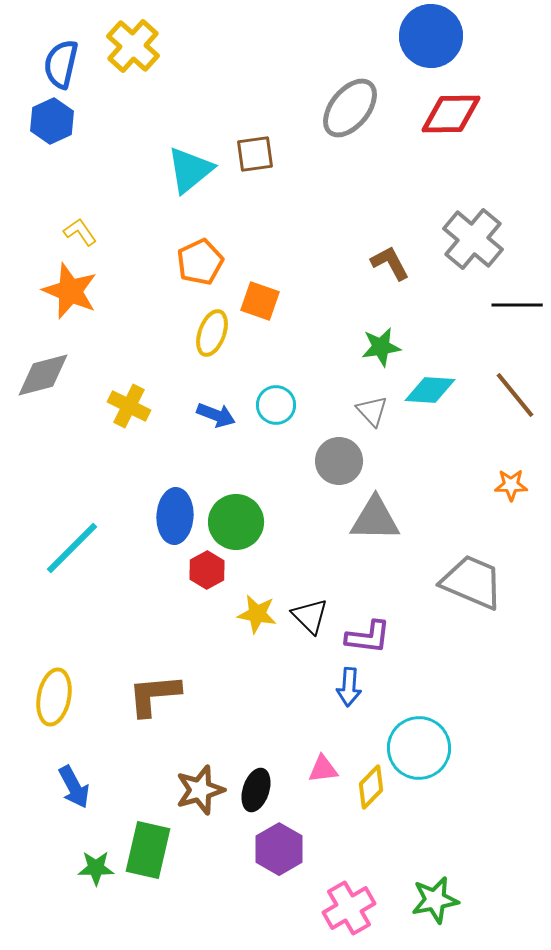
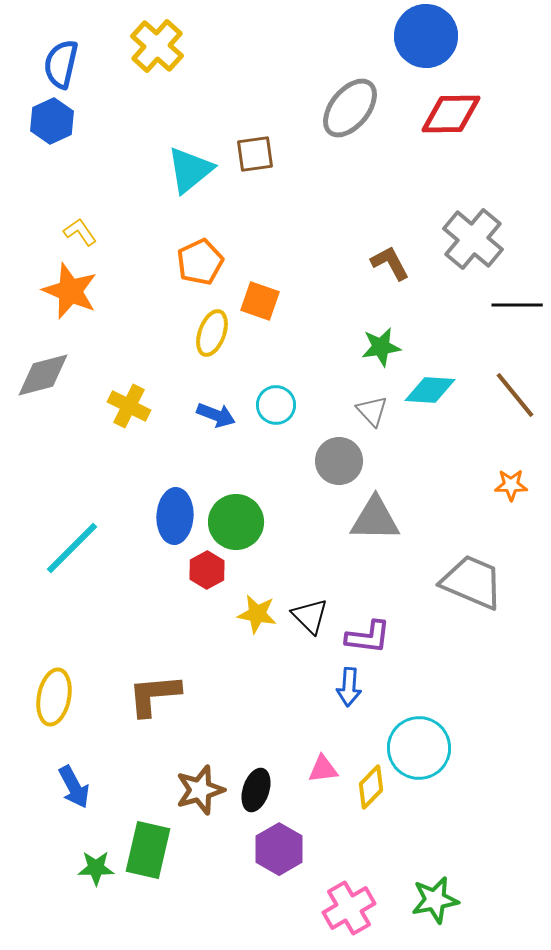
blue circle at (431, 36): moved 5 px left
yellow cross at (133, 46): moved 24 px right
